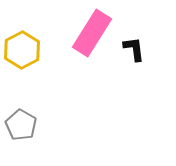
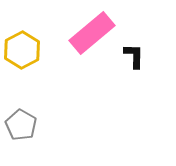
pink rectangle: rotated 18 degrees clockwise
black L-shape: moved 7 px down; rotated 8 degrees clockwise
